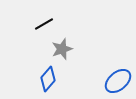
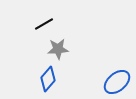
gray star: moved 4 px left; rotated 15 degrees clockwise
blue ellipse: moved 1 px left, 1 px down
